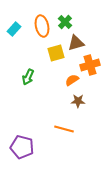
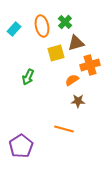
purple pentagon: moved 1 px left, 1 px up; rotated 25 degrees clockwise
